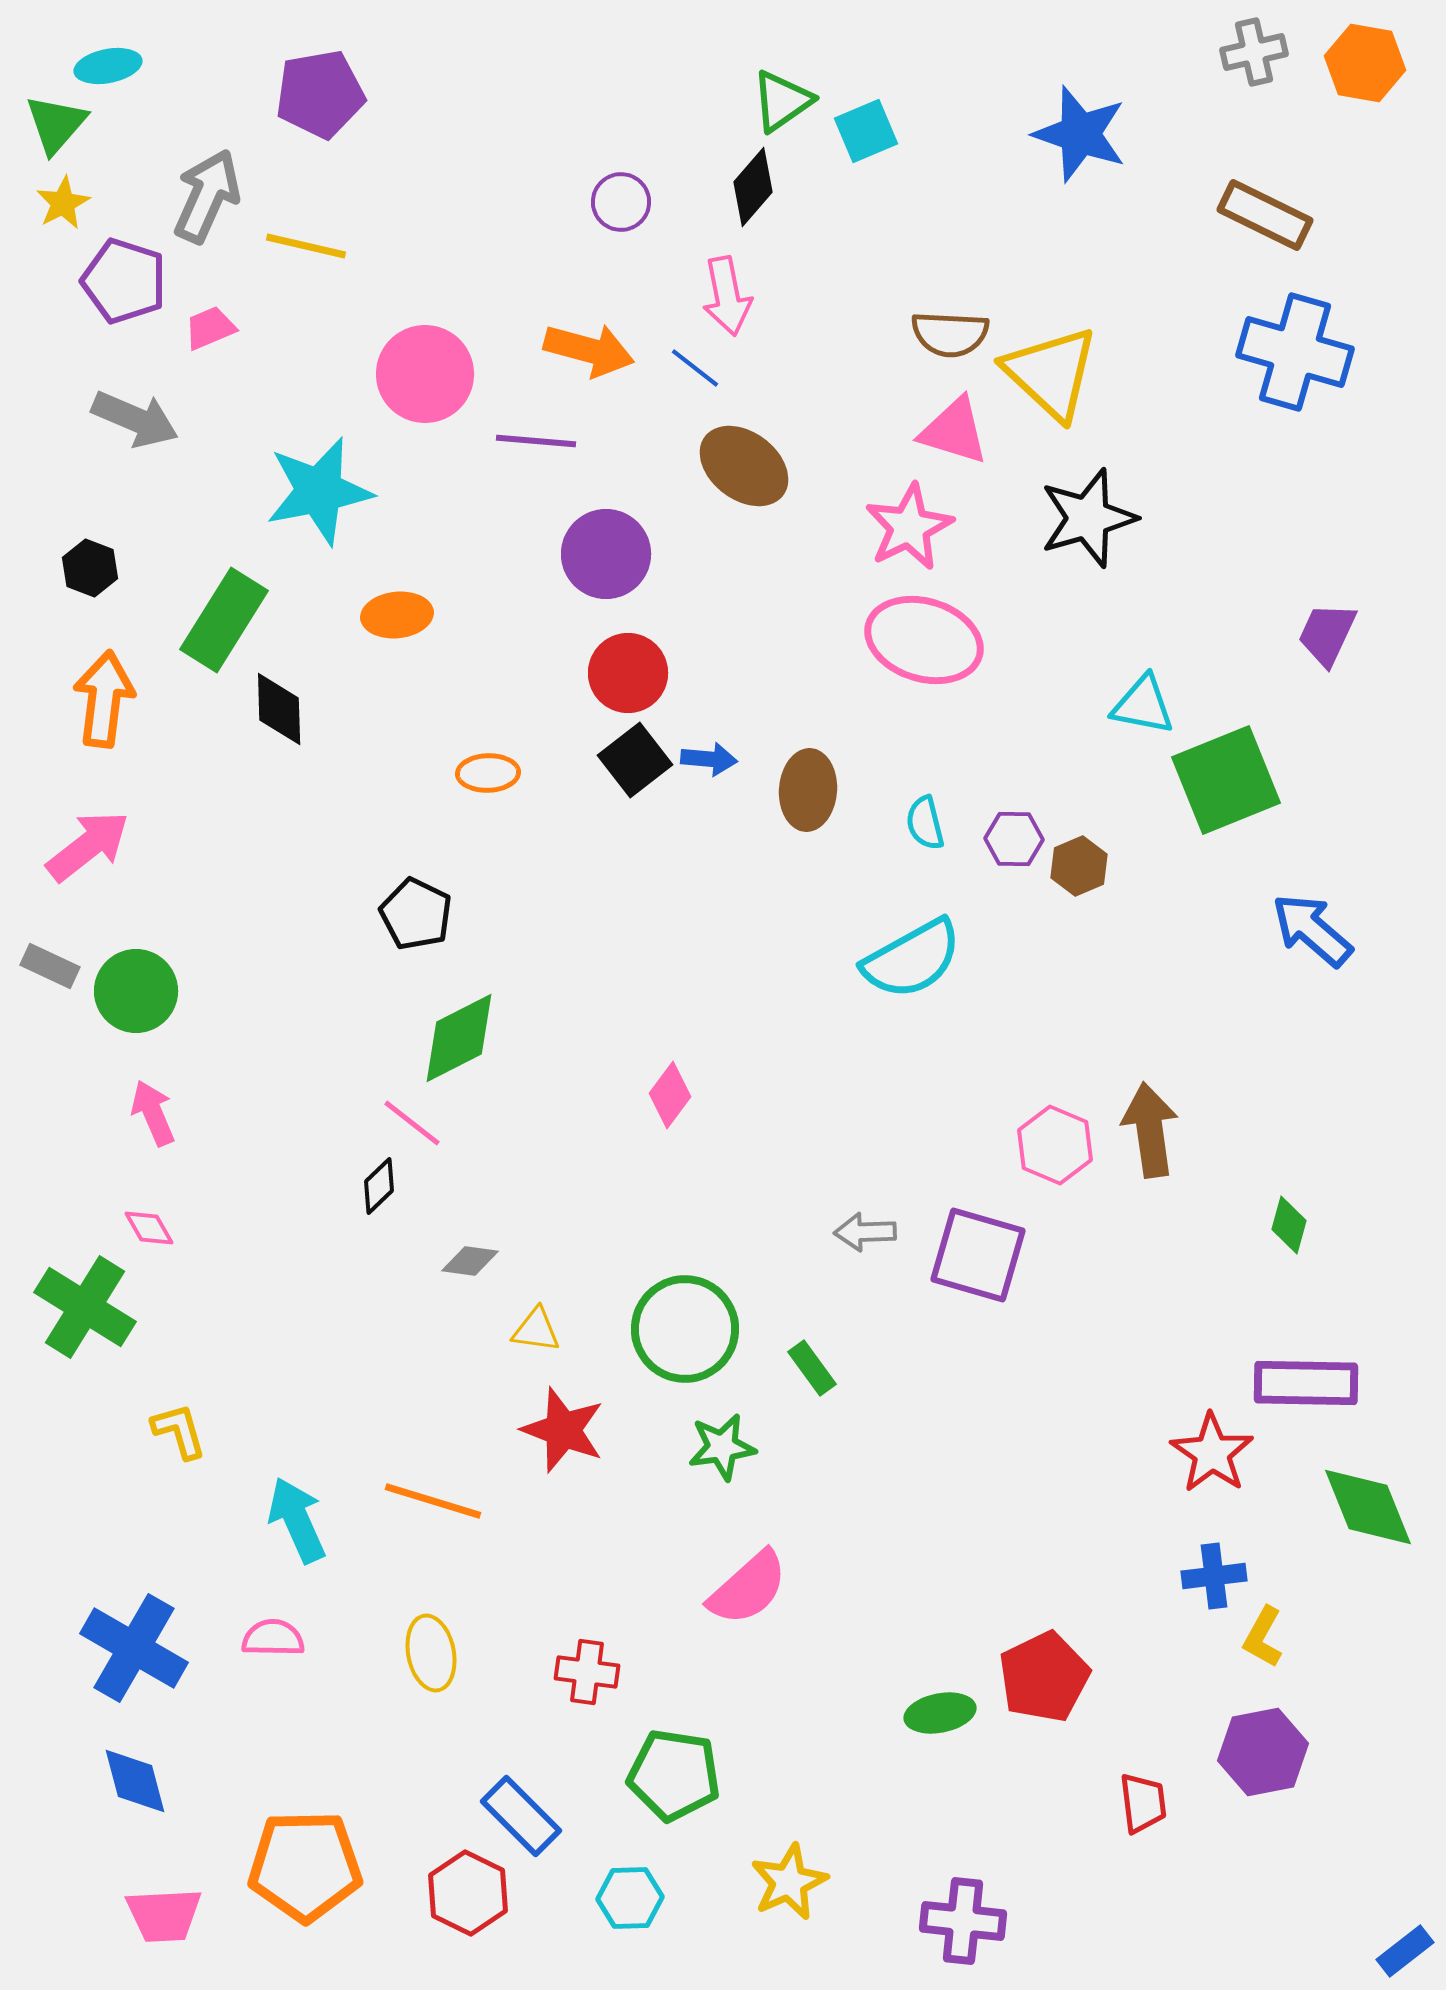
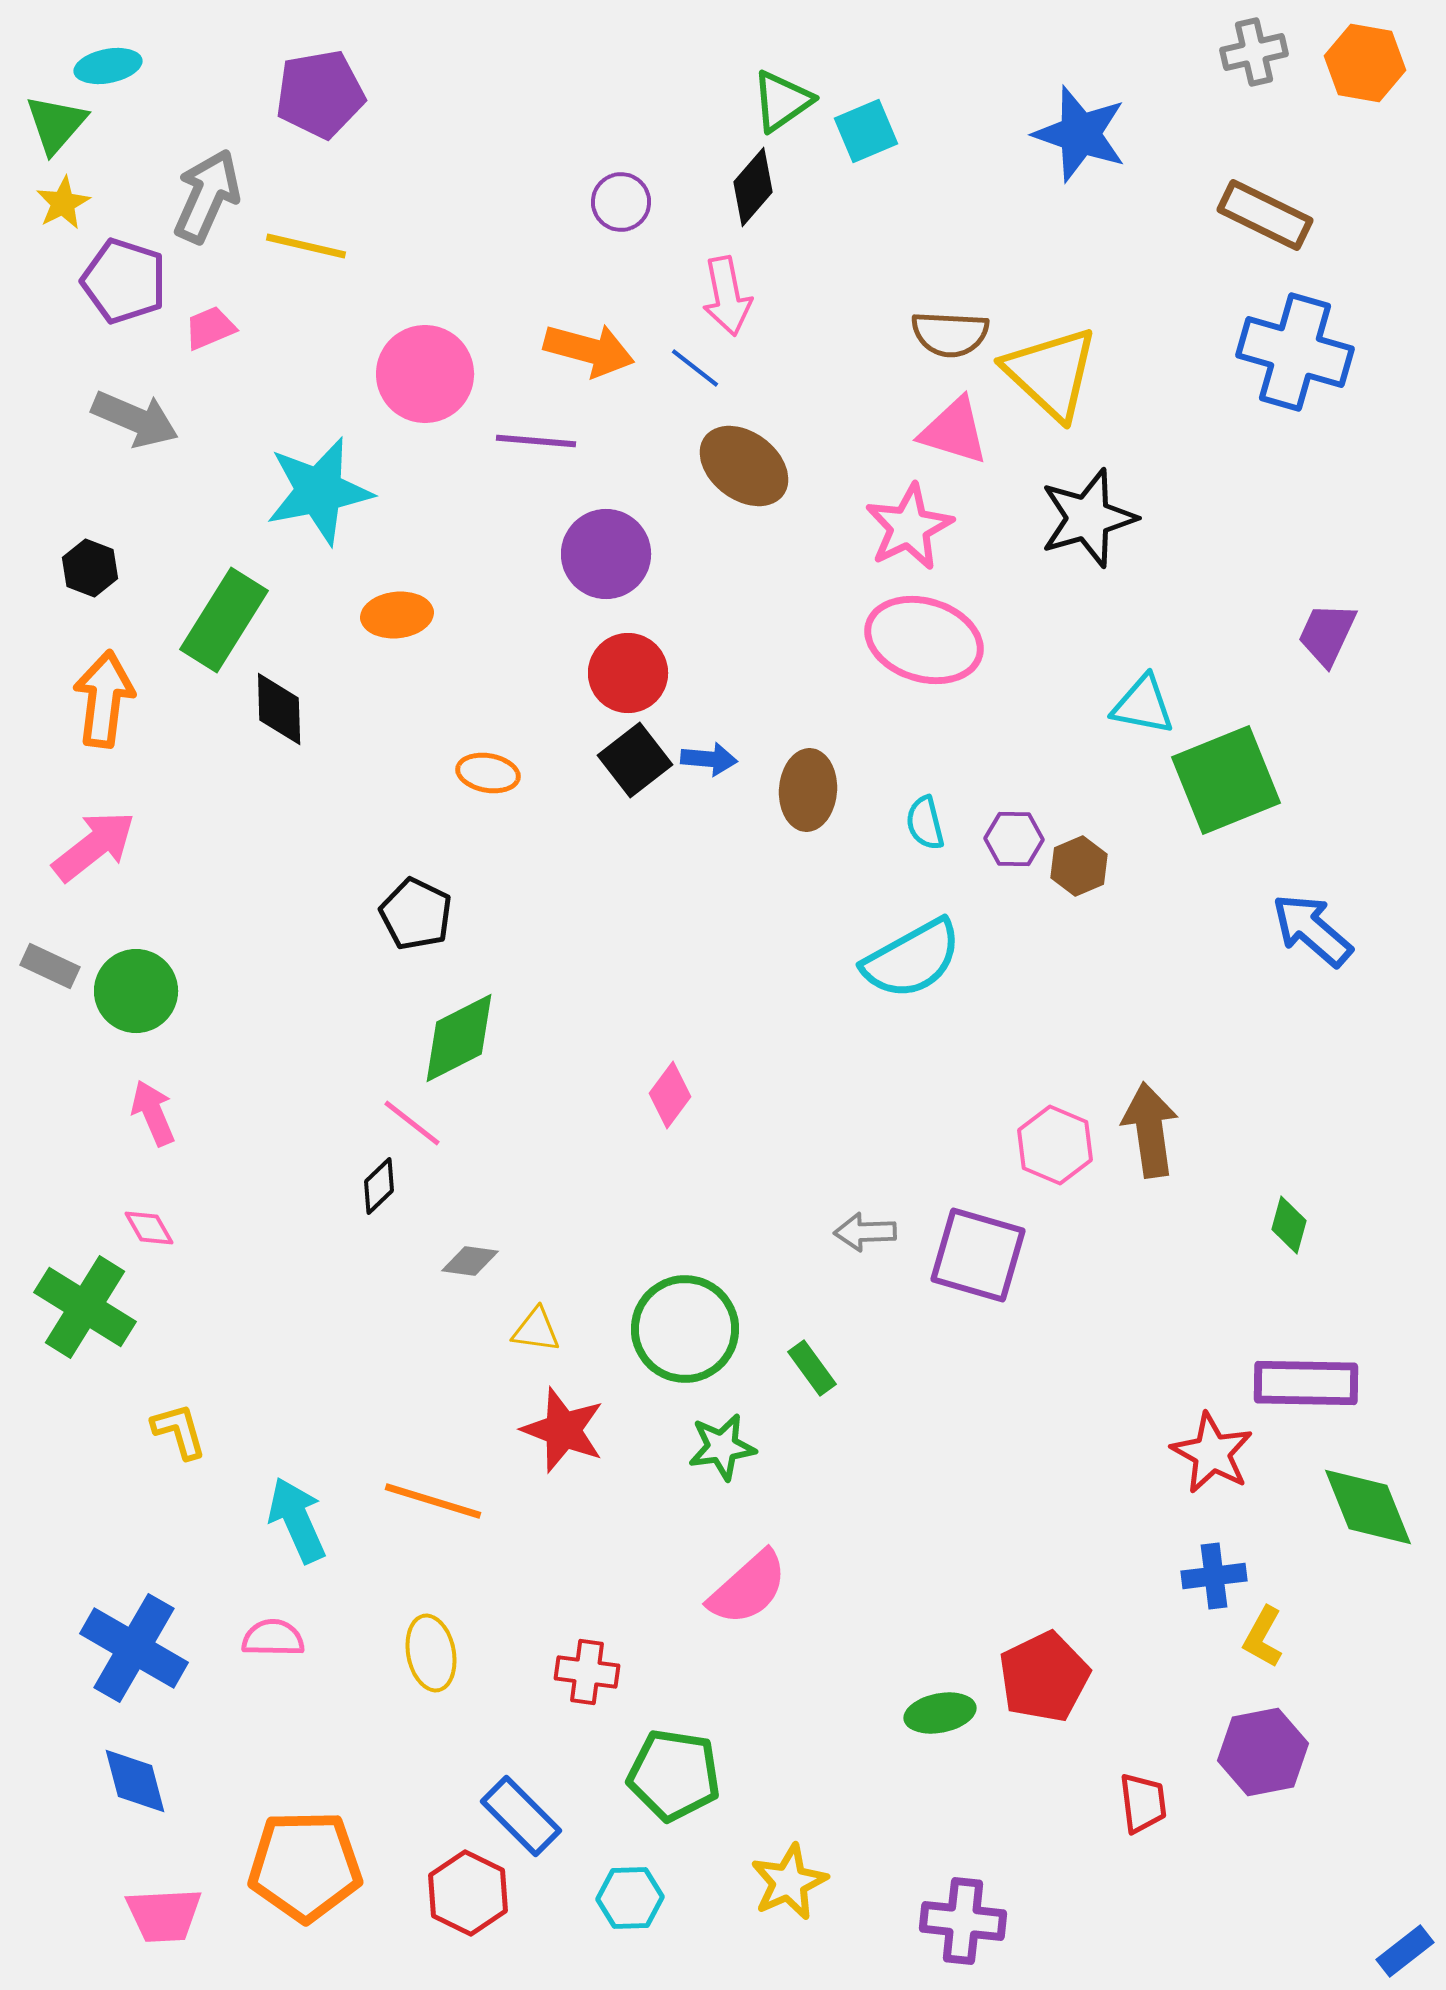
orange ellipse at (488, 773): rotated 12 degrees clockwise
pink arrow at (88, 846): moved 6 px right
red star at (1212, 1453): rotated 6 degrees counterclockwise
